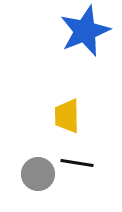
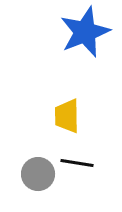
blue star: moved 1 px down
